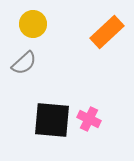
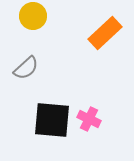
yellow circle: moved 8 px up
orange rectangle: moved 2 px left, 1 px down
gray semicircle: moved 2 px right, 5 px down
